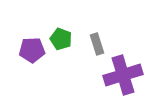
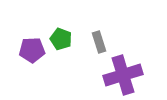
gray rectangle: moved 2 px right, 2 px up
